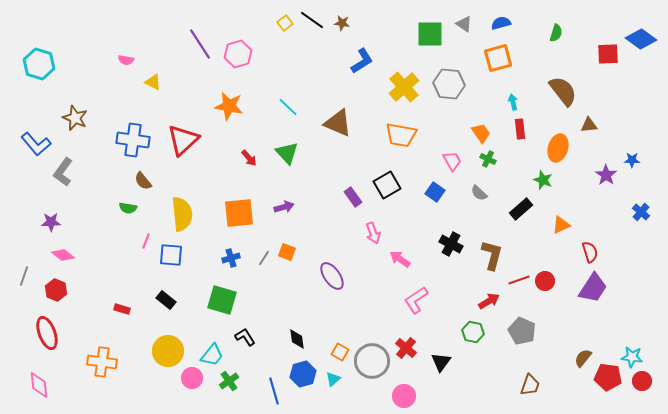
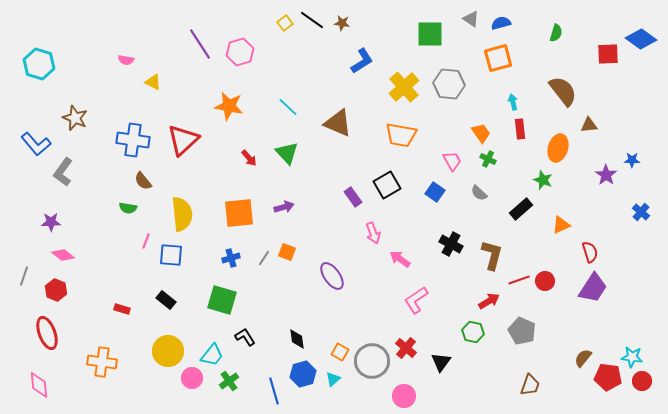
gray triangle at (464, 24): moved 7 px right, 5 px up
pink hexagon at (238, 54): moved 2 px right, 2 px up
